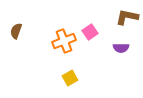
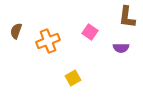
brown L-shape: rotated 95 degrees counterclockwise
pink square: rotated 21 degrees counterclockwise
orange cross: moved 16 px left
yellow square: moved 3 px right
